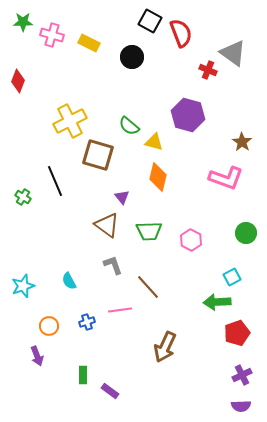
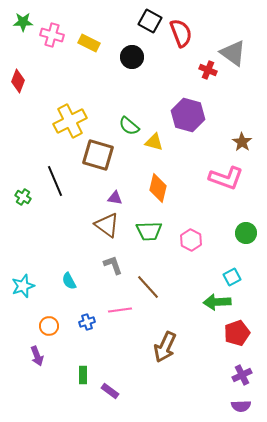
orange diamond: moved 11 px down
purple triangle: moved 7 px left, 1 px down; rotated 42 degrees counterclockwise
